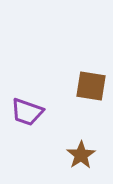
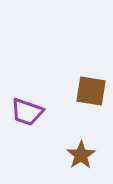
brown square: moved 5 px down
